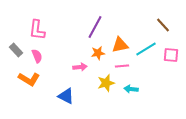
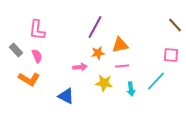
brown line: moved 12 px right
cyan line: moved 10 px right, 32 px down; rotated 15 degrees counterclockwise
yellow star: moved 2 px left; rotated 24 degrees clockwise
cyan arrow: rotated 104 degrees counterclockwise
